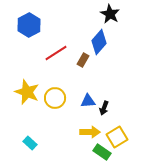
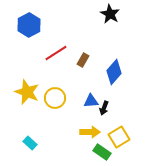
blue diamond: moved 15 px right, 30 px down
blue triangle: moved 3 px right
yellow square: moved 2 px right
